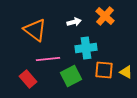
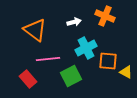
orange cross: rotated 18 degrees counterclockwise
cyan cross: rotated 20 degrees counterclockwise
orange square: moved 4 px right, 9 px up
